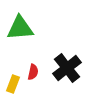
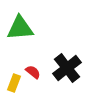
red semicircle: rotated 63 degrees counterclockwise
yellow rectangle: moved 1 px right, 1 px up
